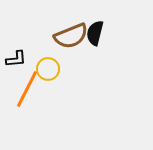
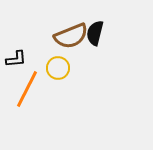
yellow circle: moved 10 px right, 1 px up
